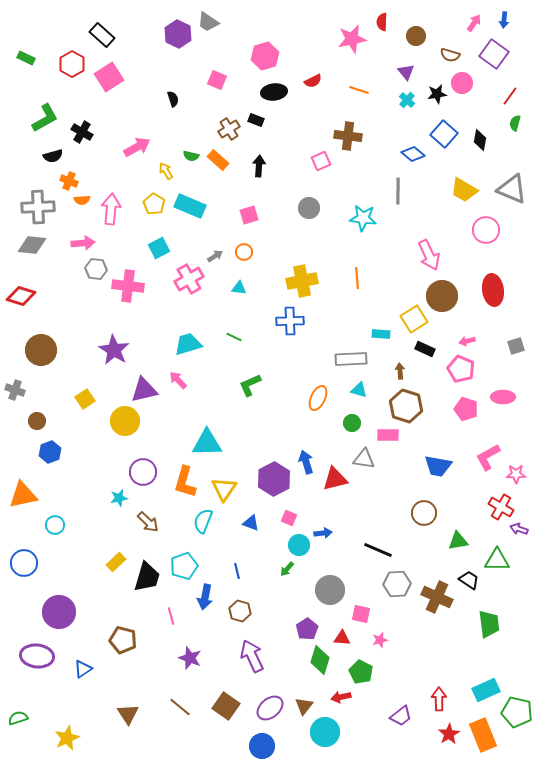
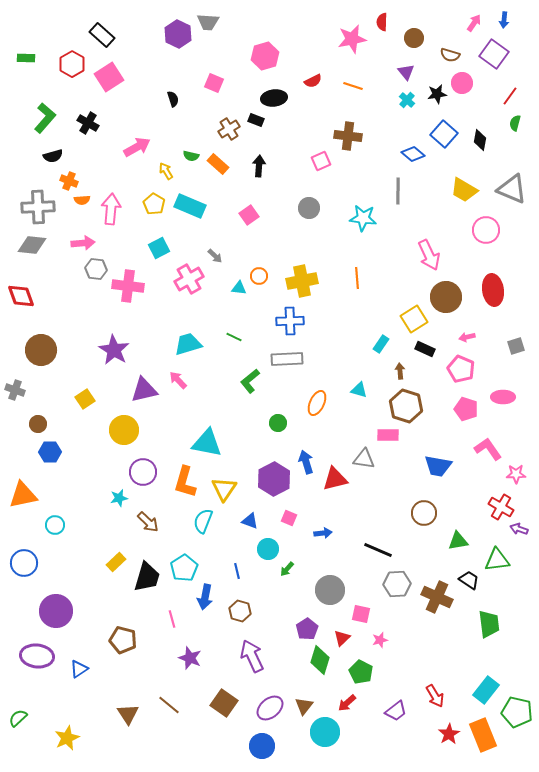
gray trapezoid at (208, 22): rotated 30 degrees counterclockwise
brown circle at (416, 36): moved 2 px left, 2 px down
green rectangle at (26, 58): rotated 24 degrees counterclockwise
pink square at (217, 80): moved 3 px left, 3 px down
orange line at (359, 90): moved 6 px left, 4 px up
black ellipse at (274, 92): moved 6 px down
green L-shape at (45, 118): rotated 20 degrees counterclockwise
black cross at (82, 132): moved 6 px right, 9 px up
orange rectangle at (218, 160): moved 4 px down
pink square at (249, 215): rotated 18 degrees counterclockwise
orange circle at (244, 252): moved 15 px right, 24 px down
gray arrow at (215, 256): rotated 77 degrees clockwise
red diamond at (21, 296): rotated 52 degrees clockwise
brown circle at (442, 296): moved 4 px right, 1 px down
cyan rectangle at (381, 334): moved 10 px down; rotated 60 degrees counterclockwise
pink arrow at (467, 341): moved 4 px up
gray rectangle at (351, 359): moved 64 px left
green L-shape at (250, 385): moved 4 px up; rotated 15 degrees counterclockwise
orange ellipse at (318, 398): moved 1 px left, 5 px down
brown circle at (37, 421): moved 1 px right, 3 px down
yellow circle at (125, 421): moved 1 px left, 9 px down
green circle at (352, 423): moved 74 px left
cyan triangle at (207, 443): rotated 12 degrees clockwise
blue hexagon at (50, 452): rotated 20 degrees clockwise
pink L-shape at (488, 457): moved 8 px up; rotated 84 degrees clockwise
blue triangle at (251, 523): moved 1 px left, 2 px up
cyan circle at (299, 545): moved 31 px left, 4 px down
green triangle at (497, 560): rotated 8 degrees counterclockwise
cyan pentagon at (184, 566): moved 2 px down; rotated 12 degrees counterclockwise
purple circle at (59, 612): moved 3 px left, 1 px up
pink line at (171, 616): moved 1 px right, 3 px down
red triangle at (342, 638): rotated 48 degrees counterclockwise
blue triangle at (83, 669): moved 4 px left
cyan rectangle at (486, 690): rotated 28 degrees counterclockwise
red arrow at (341, 697): moved 6 px right, 6 px down; rotated 30 degrees counterclockwise
red arrow at (439, 699): moved 4 px left, 3 px up; rotated 150 degrees clockwise
brown square at (226, 706): moved 2 px left, 3 px up
brown line at (180, 707): moved 11 px left, 2 px up
purple trapezoid at (401, 716): moved 5 px left, 5 px up
green semicircle at (18, 718): rotated 24 degrees counterclockwise
